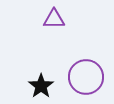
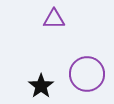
purple circle: moved 1 px right, 3 px up
